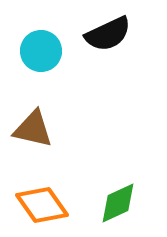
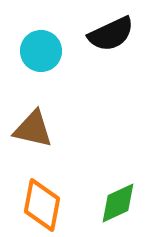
black semicircle: moved 3 px right
orange diamond: rotated 46 degrees clockwise
